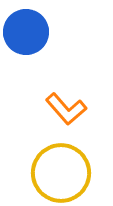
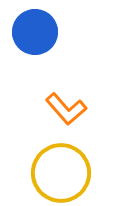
blue circle: moved 9 px right
